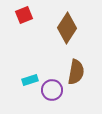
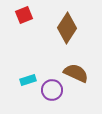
brown semicircle: moved 1 px down; rotated 75 degrees counterclockwise
cyan rectangle: moved 2 px left
